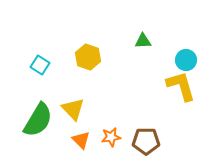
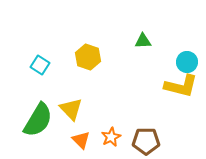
cyan circle: moved 1 px right, 2 px down
yellow L-shape: rotated 120 degrees clockwise
yellow triangle: moved 2 px left
orange star: rotated 18 degrees counterclockwise
